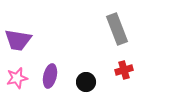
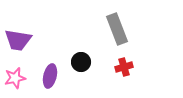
red cross: moved 3 px up
pink star: moved 2 px left
black circle: moved 5 px left, 20 px up
